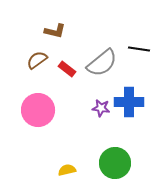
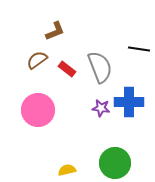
brown L-shape: rotated 35 degrees counterclockwise
gray semicircle: moved 2 px left, 4 px down; rotated 72 degrees counterclockwise
